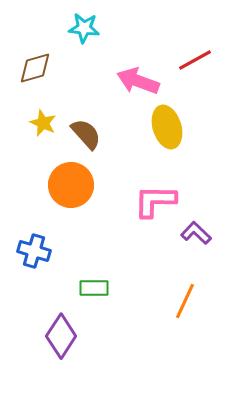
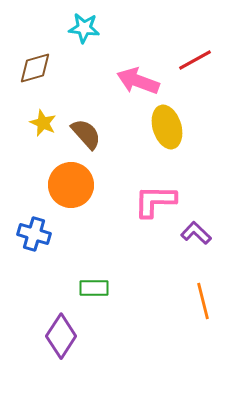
blue cross: moved 17 px up
orange line: moved 18 px right; rotated 39 degrees counterclockwise
